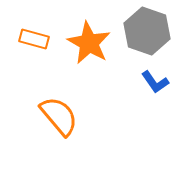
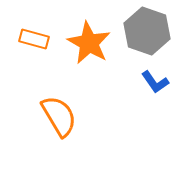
orange semicircle: rotated 9 degrees clockwise
